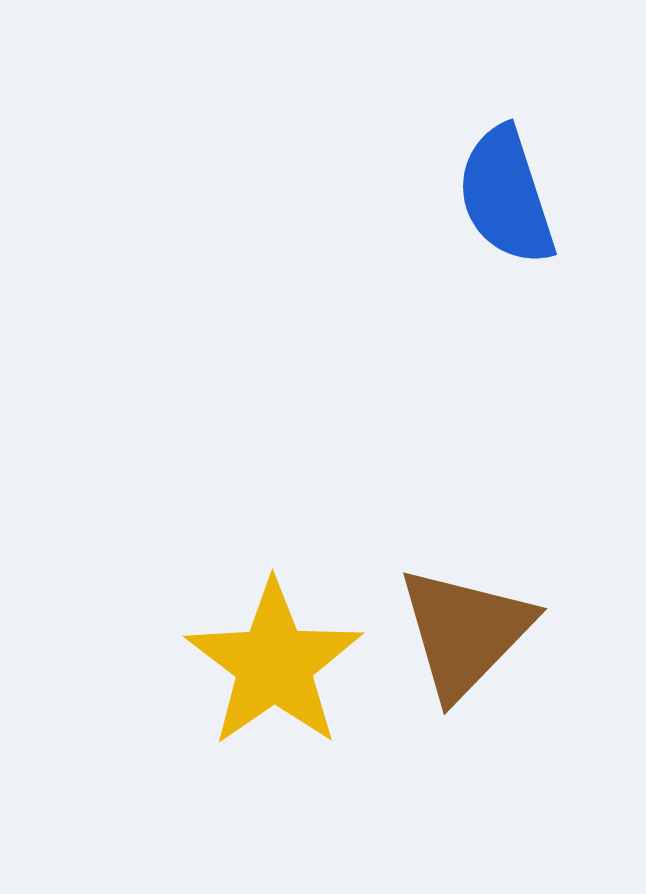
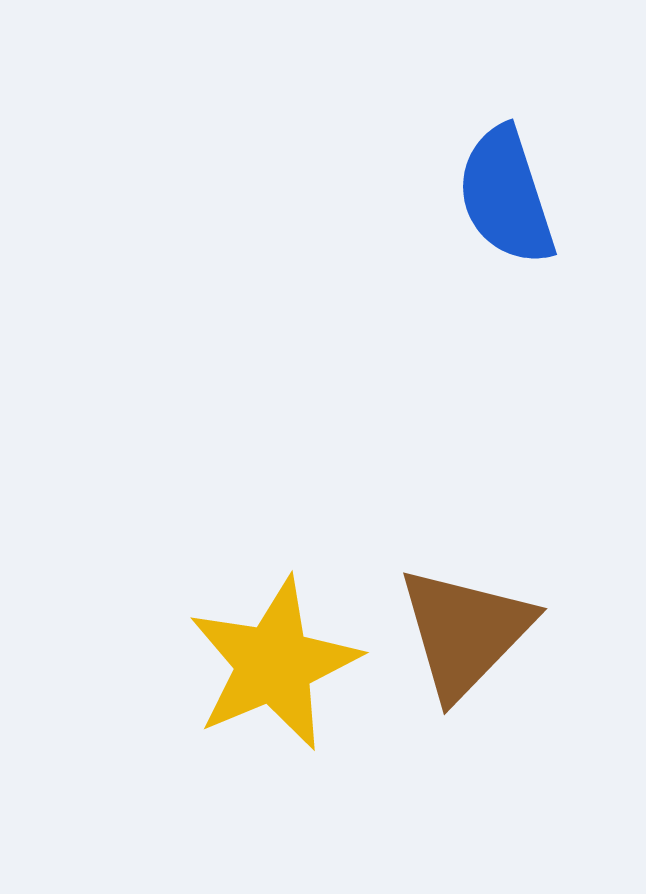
yellow star: rotated 12 degrees clockwise
